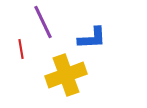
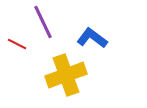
blue L-shape: rotated 140 degrees counterclockwise
red line: moved 4 px left, 5 px up; rotated 54 degrees counterclockwise
